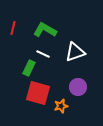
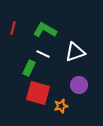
purple circle: moved 1 px right, 2 px up
